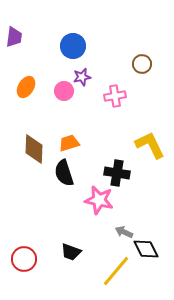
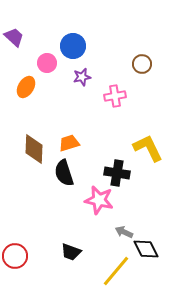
purple trapezoid: rotated 55 degrees counterclockwise
pink circle: moved 17 px left, 28 px up
yellow L-shape: moved 2 px left, 3 px down
red circle: moved 9 px left, 3 px up
